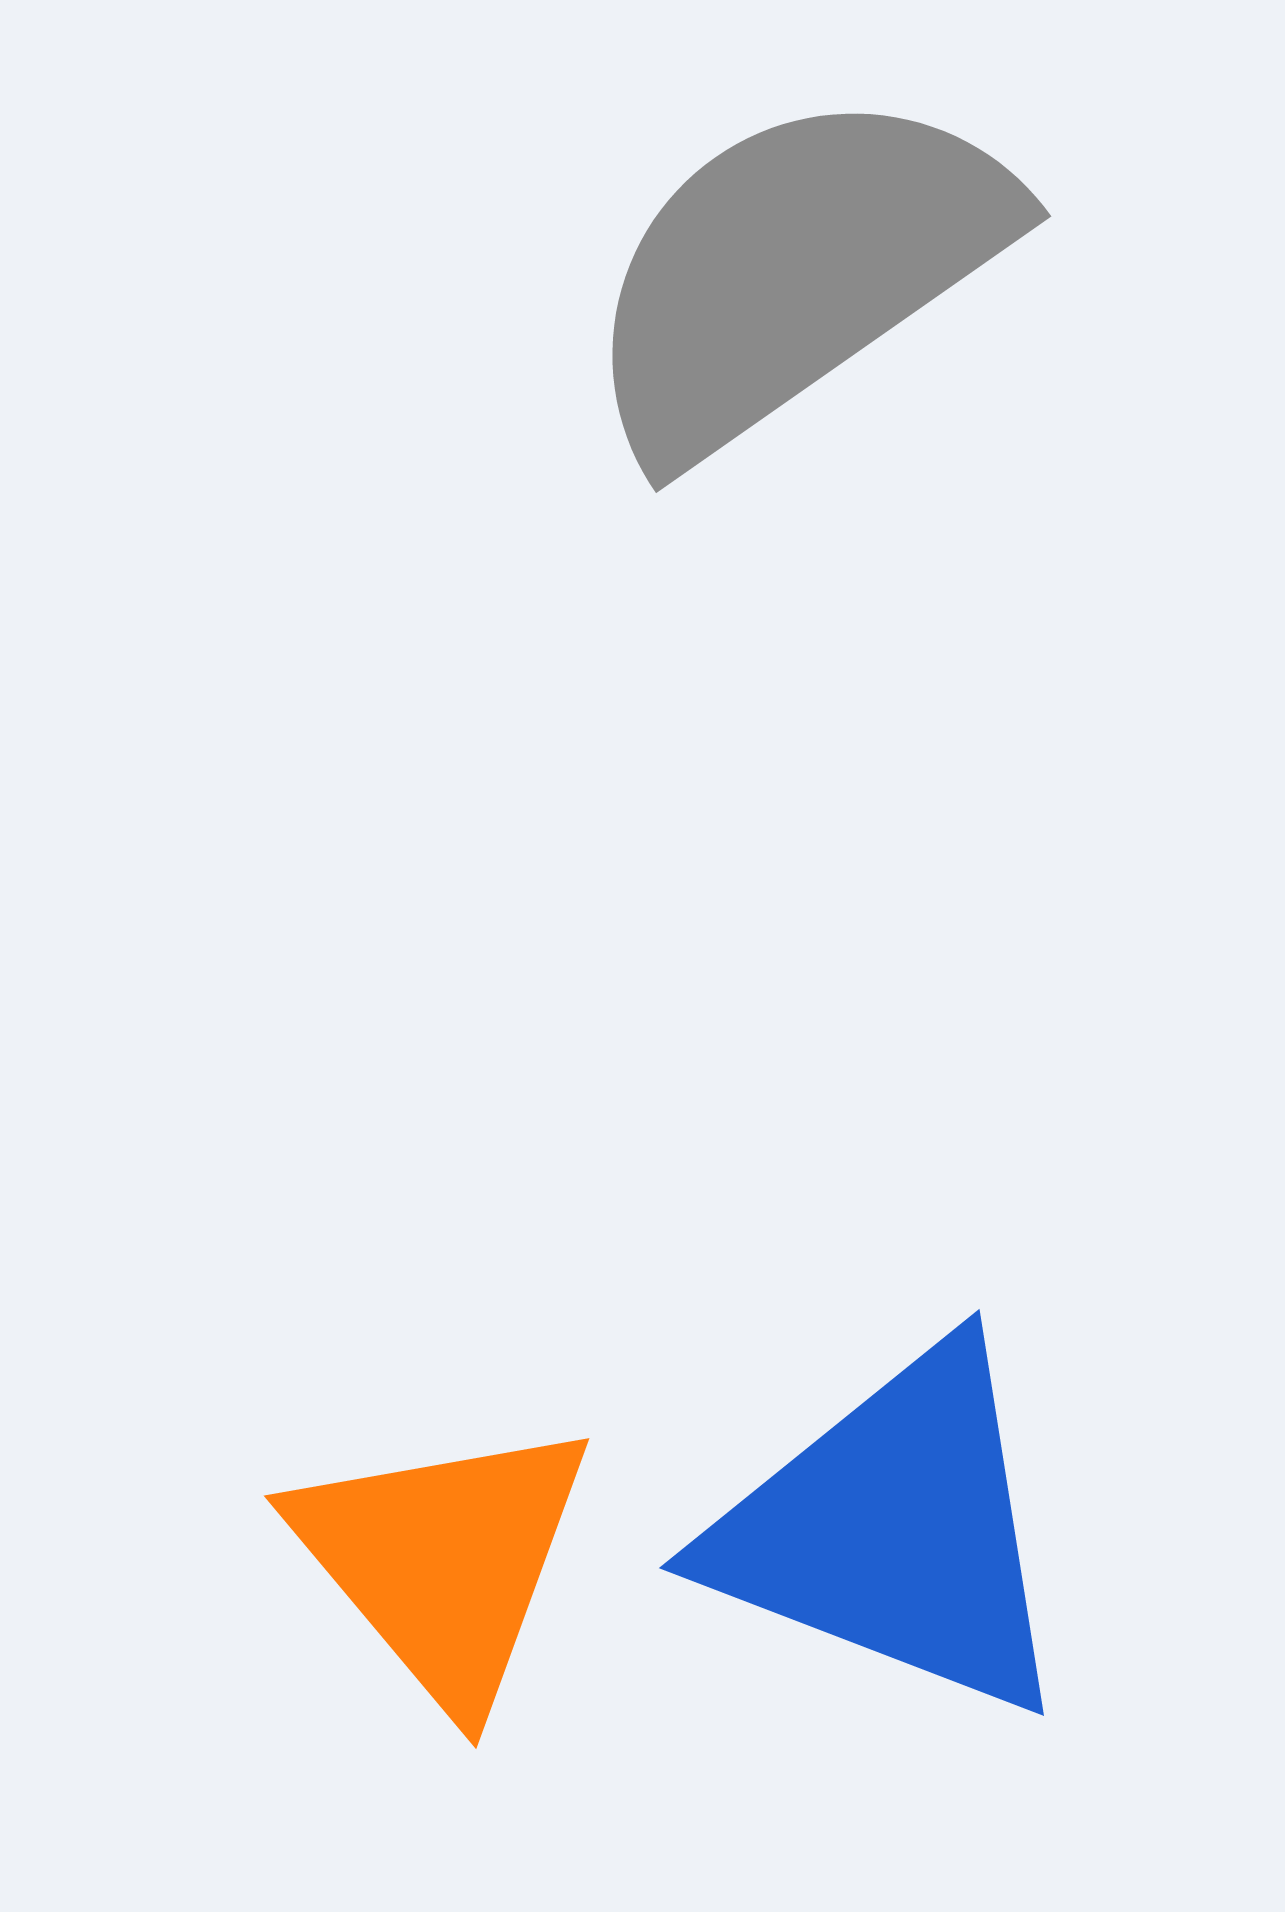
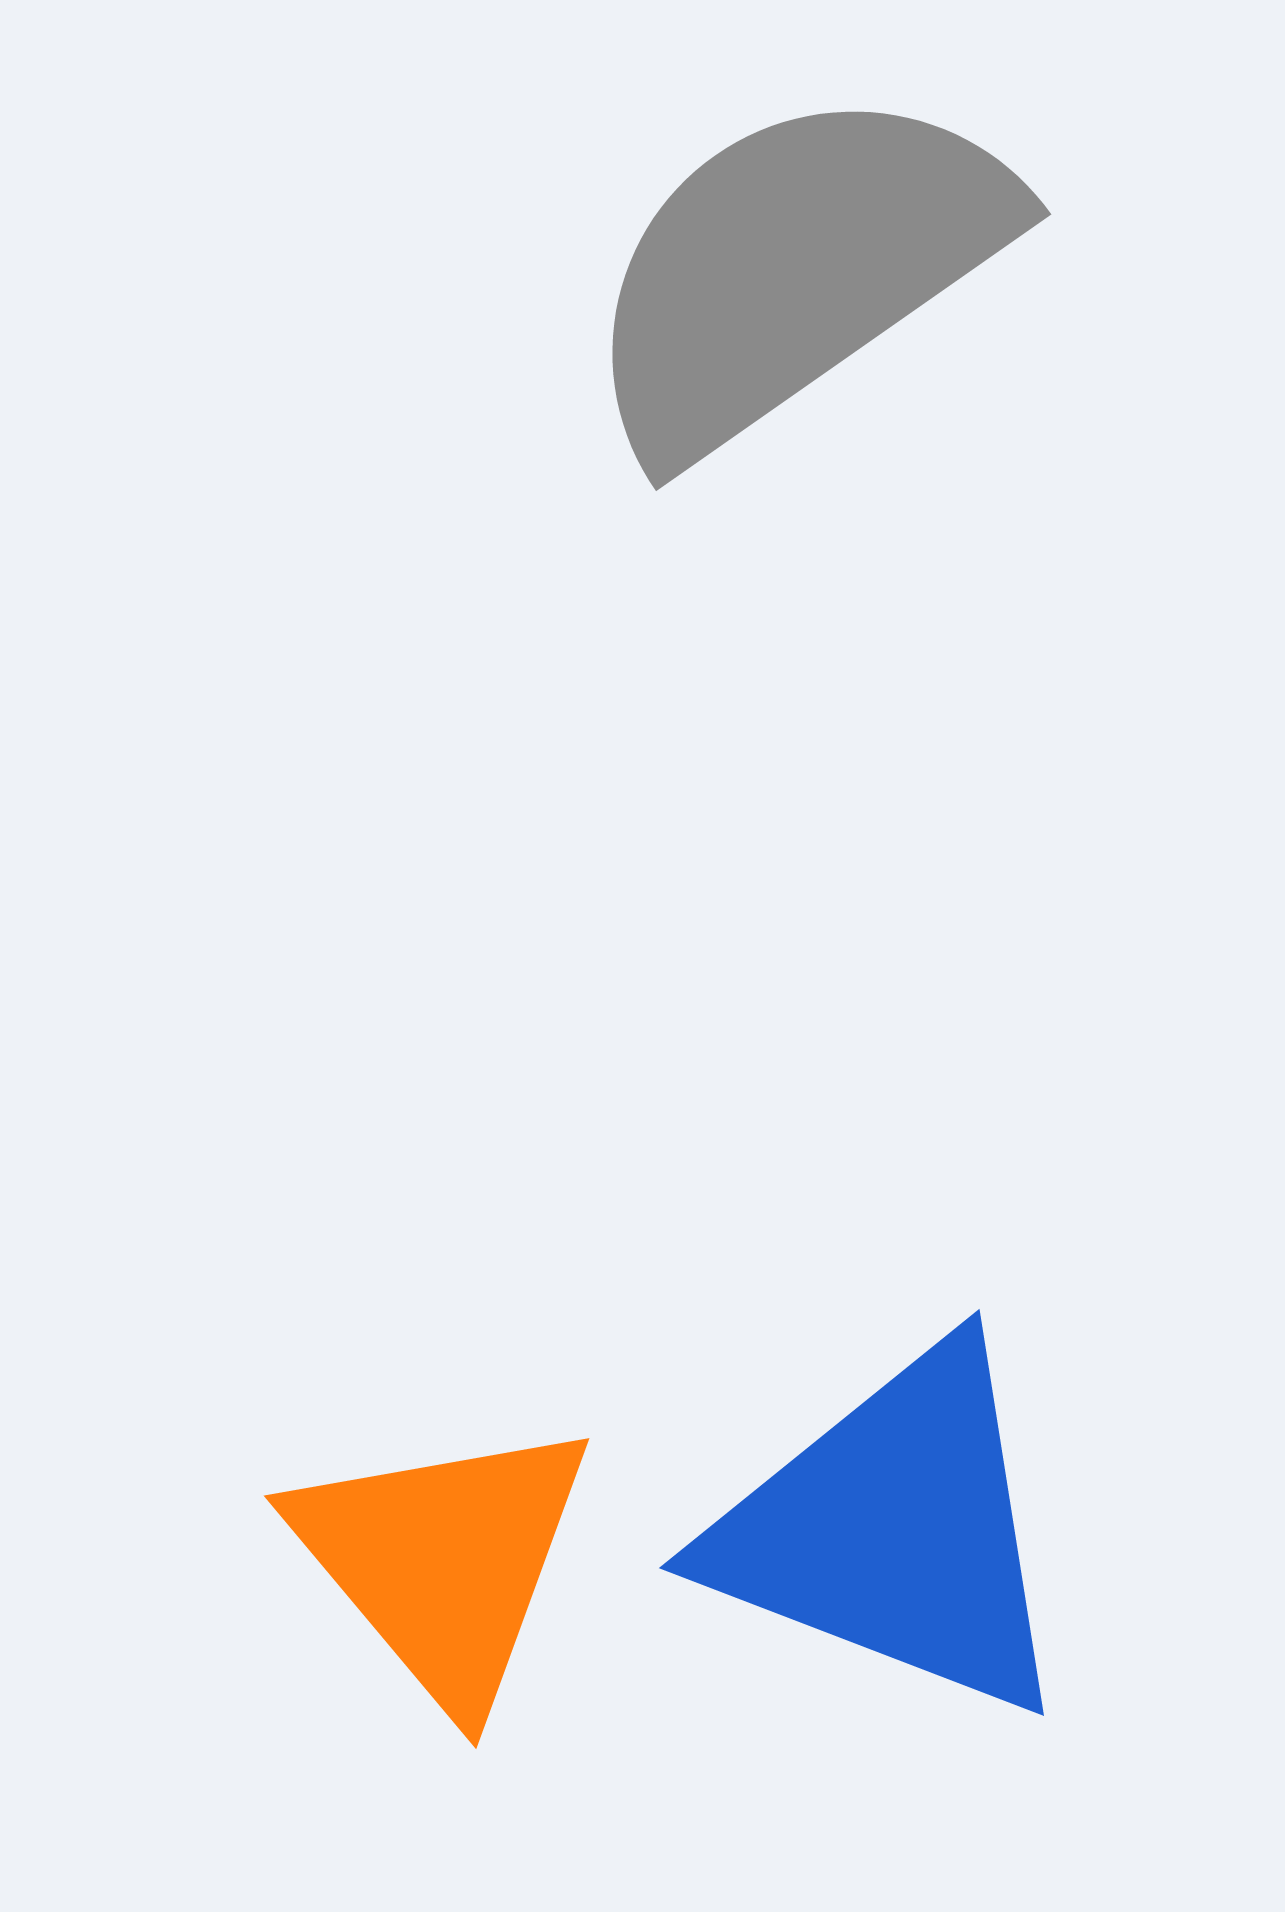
gray semicircle: moved 2 px up
